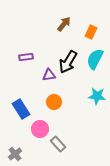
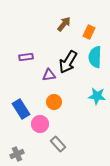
orange rectangle: moved 2 px left
cyan semicircle: moved 2 px up; rotated 25 degrees counterclockwise
pink circle: moved 5 px up
gray cross: moved 2 px right; rotated 16 degrees clockwise
